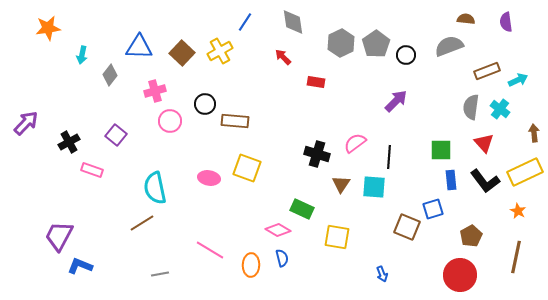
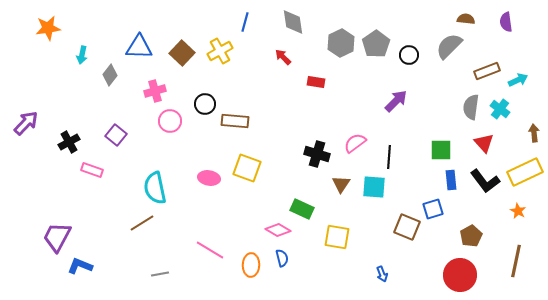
blue line at (245, 22): rotated 18 degrees counterclockwise
gray semicircle at (449, 46): rotated 24 degrees counterclockwise
black circle at (406, 55): moved 3 px right
purple trapezoid at (59, 236): moved 2 px left, 1 px down
brown line at (516, 257): moved 4 px down
